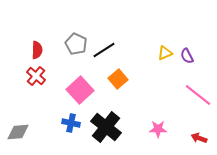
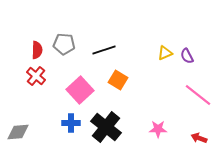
gray pentagon: moved 12 px left; rotated 20 degrees counterclockwise
black line: rotated 15 degrees clockwise
orange square: moved 1 px down; rotated 18 degrees counterclockwise
blue cross: rotated 12 degrees counterclockwise
